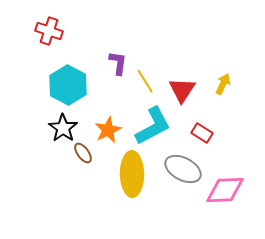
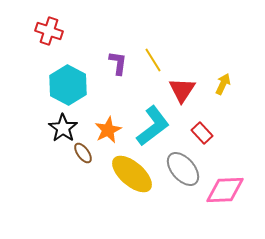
yellow line: moved 8 px right, 21 px up
cyan L-shape: rotated 9 degrees counterclockwise
red rectangle: rotated 15 degrees clockwise
gray ellipse: rotated 21 degrees clockwise
yellow ellipse: rotated 48 degrees counterclockwise
